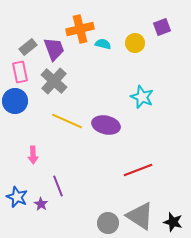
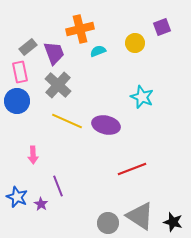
cyan semicircle: moved 5 px left, 7 px down; rotated 35 degrees counterclockwise
purple trapezoid: moved 4 px down
gray cross: moved 4 px right, 4 px down
blue circle: moved 2 px right
red line: moved 6 px left, 1 px up
